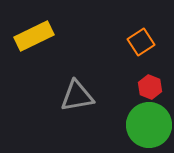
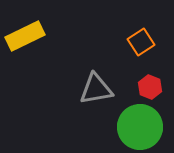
yellow rectangle: moved 9 px left
gray triangle: moved 19 px right, 7 px up
green circle: moved 9 px left, 2 px down
